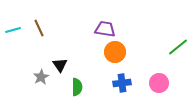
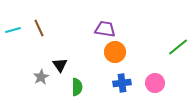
pink circle: moved 4 px left
